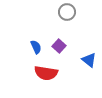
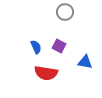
gray circle: moved 2 px left
purple square: rotated 16 degrees counterclockwise
blue triangle: moved 4 px left, 2 px down; rotated 28 degrees counterclockwise
